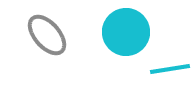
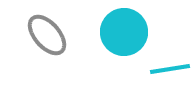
cyan circle: moved 2 px left
